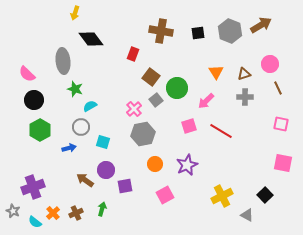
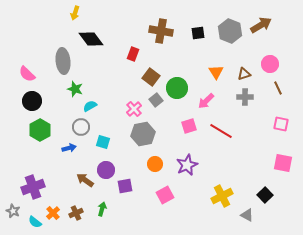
black circle at (34, 100): moved 2 px left, 1 px down
